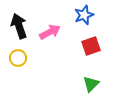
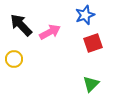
blue star: moved 1 px right
black arrow: moved 2 px right, 1 px up; rotated 25 degrees counterclockwise
red square: moved 2 px right, 3 px up
yellow circle: moved 4 px left, 1 px down
